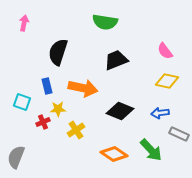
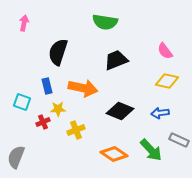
yellow cross: rotated 12 degrees clockwise
gray rectangle: moved 6 px down
